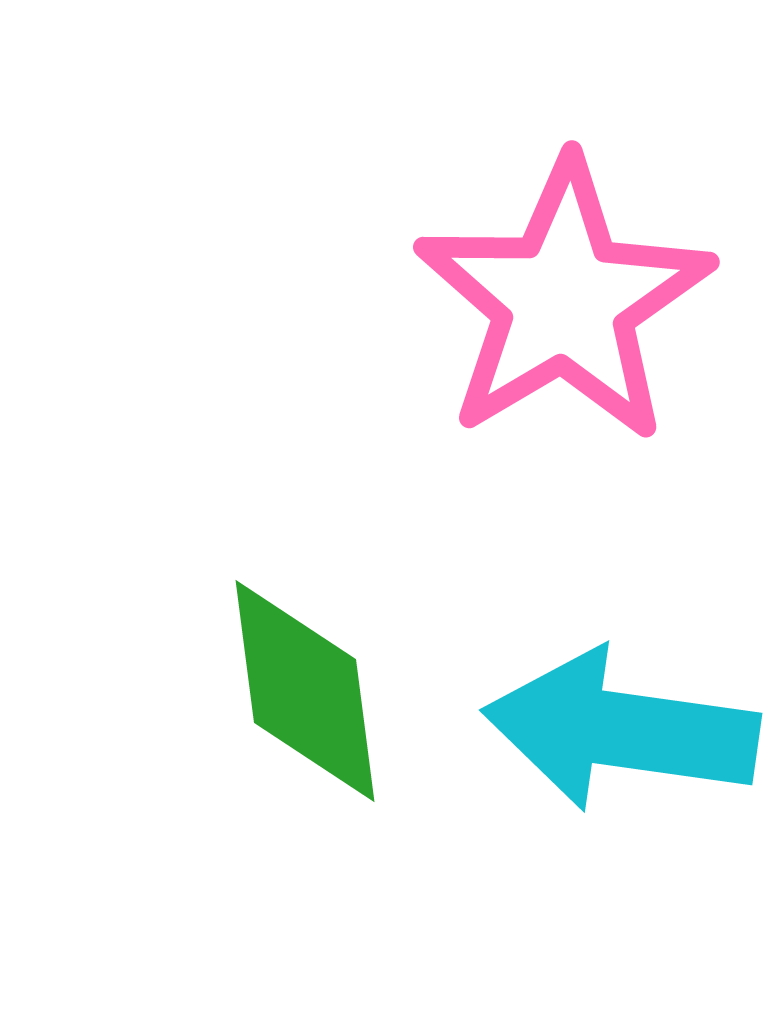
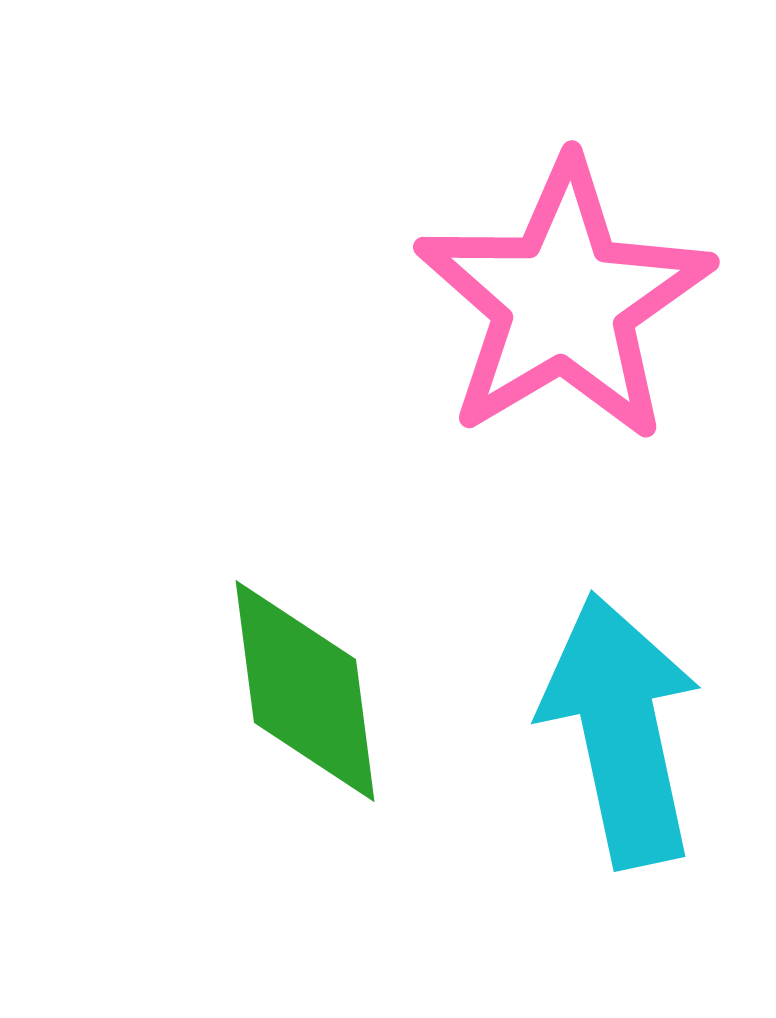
cyan arrow: rotated 70 degrees clockwise
